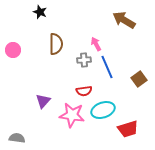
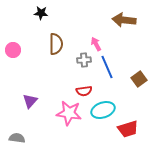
black star: moved 1 px right, 1 px down; rotated 16 degrees counterclockwise
brown arrow: rotated 25 degrees counterclockwise
purple triangle: moved 13 px left
pink star: moved 3 px left, 2 px up
